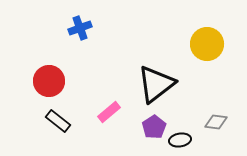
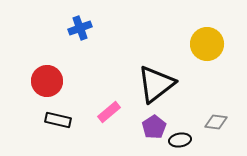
red circle: moved 2 px left
black rectangle: moved 1 px up; rotated 25 degrees counterclockwise
